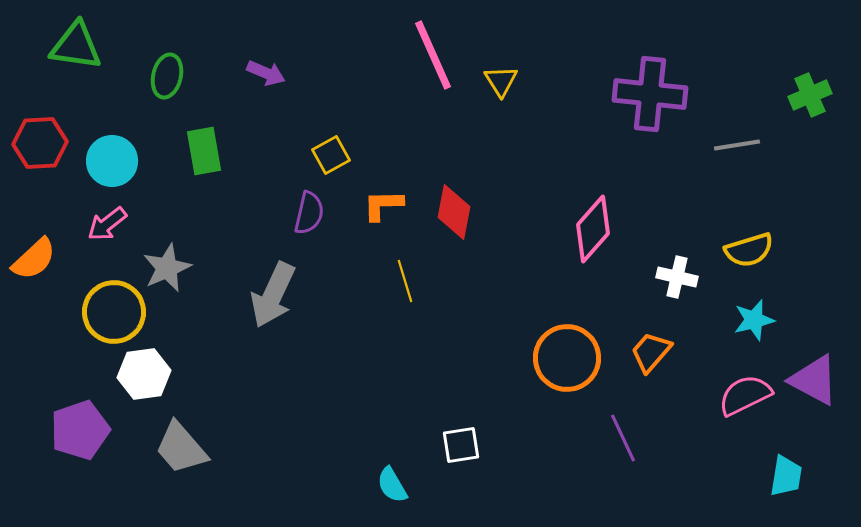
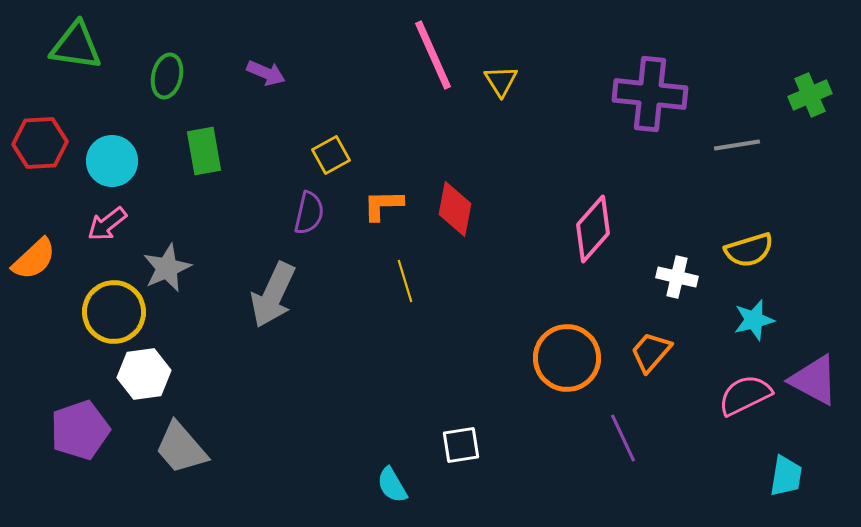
red diamond: moved 1 px right, 3 px up
